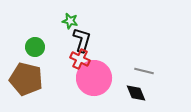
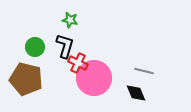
green star: moved 1 px up
black L-shape: moved 17 px left, 6 px down
red cross: moved 2 px left, 4 px down
